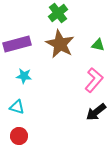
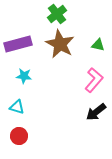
green cross: moved 1 px left, 1 px down
purple rectangle: moved 1 px right
